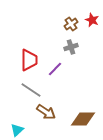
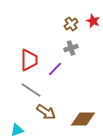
red star: moved 1 px right, 1 px down
gray cross: moved 1 px down
cyan triangle: rotated 24 degrees clockwise
